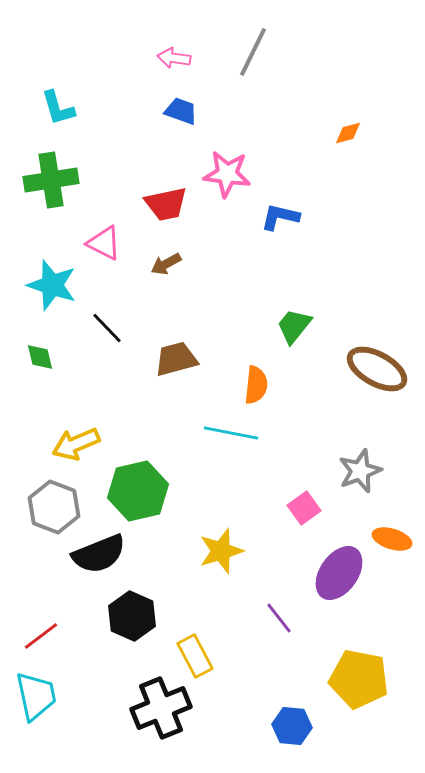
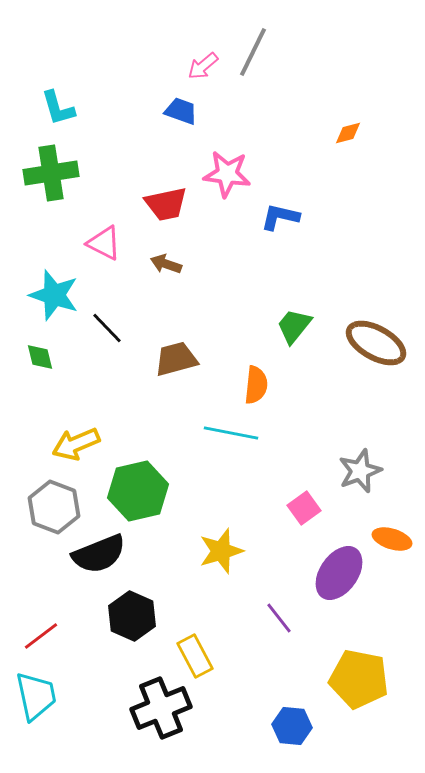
pink arrow: moved 29 px right, 8 px down; rotated 48 degrees counterclockwise
green cross: moved 7 px up
brown arrow: rotated 48 degrees clockwise
cyan star: moved 2 px right, 10 px down
brown ellipse: moved 1 px left, 26 px up
